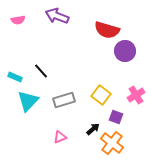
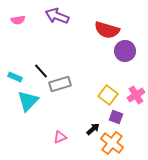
yellow square: moved 7 px right
gray rectangle: moved 4 px left, 16 px up
